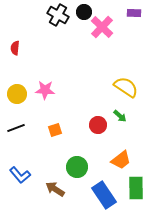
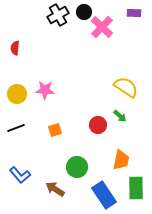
black cross: rotated 30 degrees clockwise
orange trapezoid: rotated 40 degrees counterclockwise
